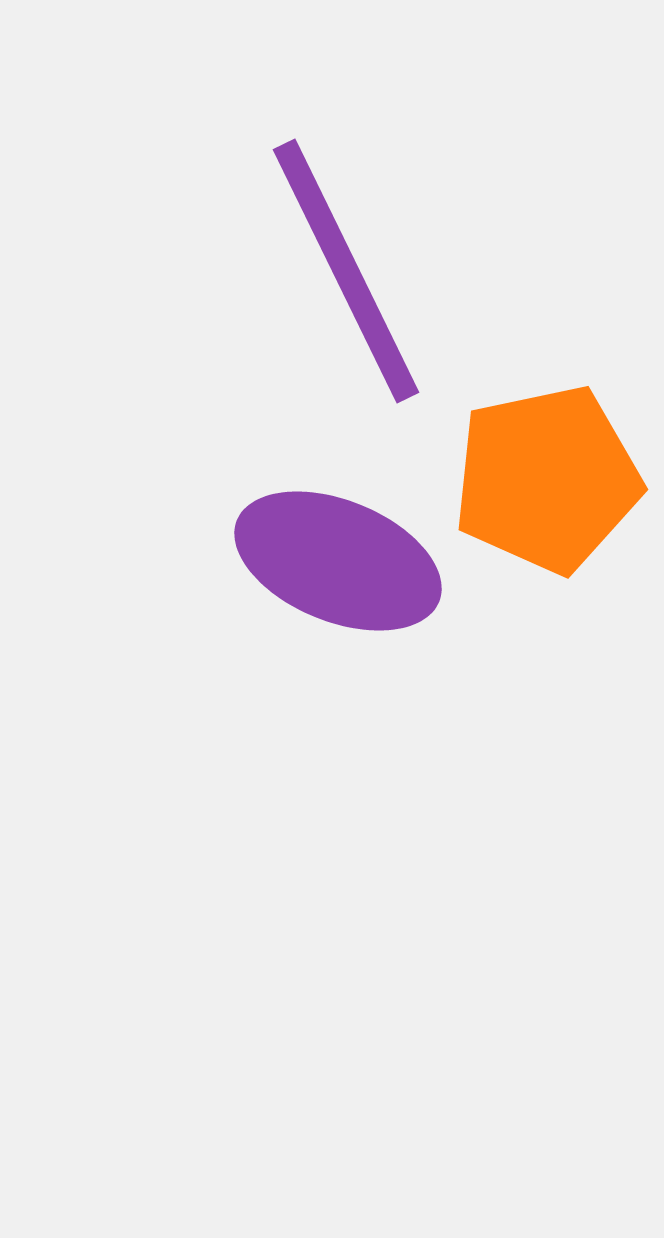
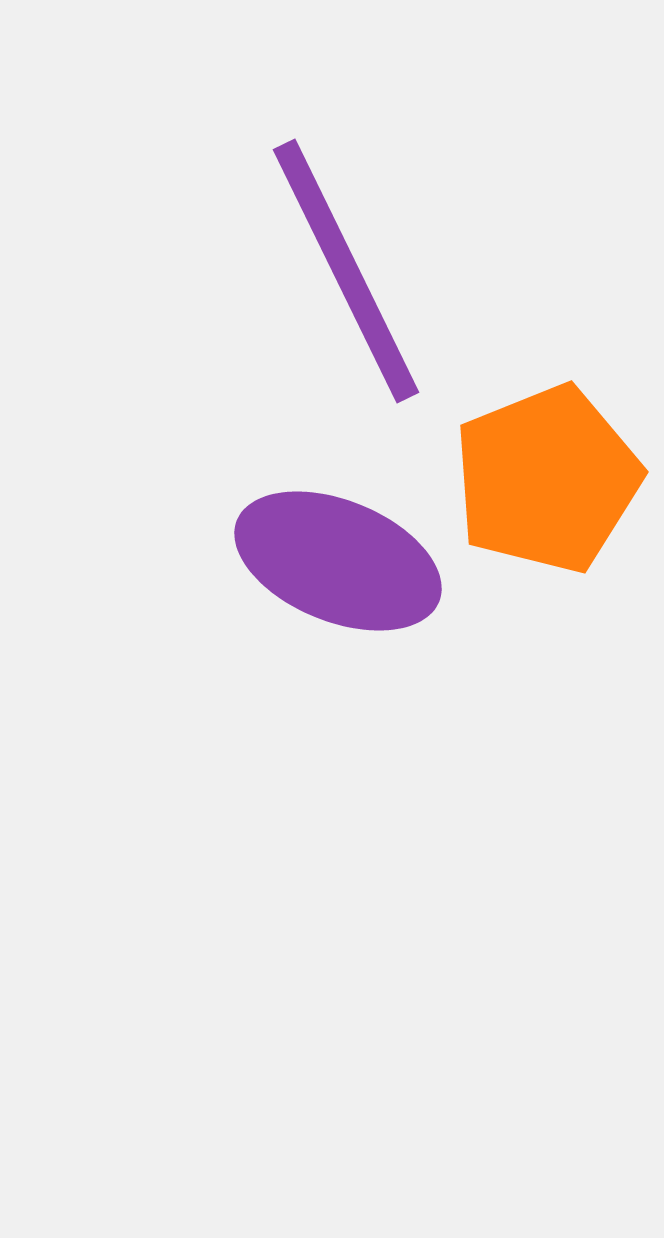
orange pentagon: rotated 10 degrees counterclockwise
